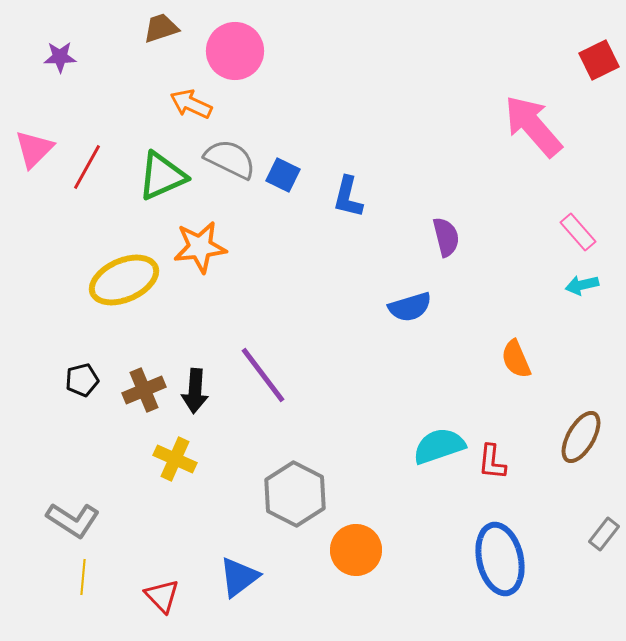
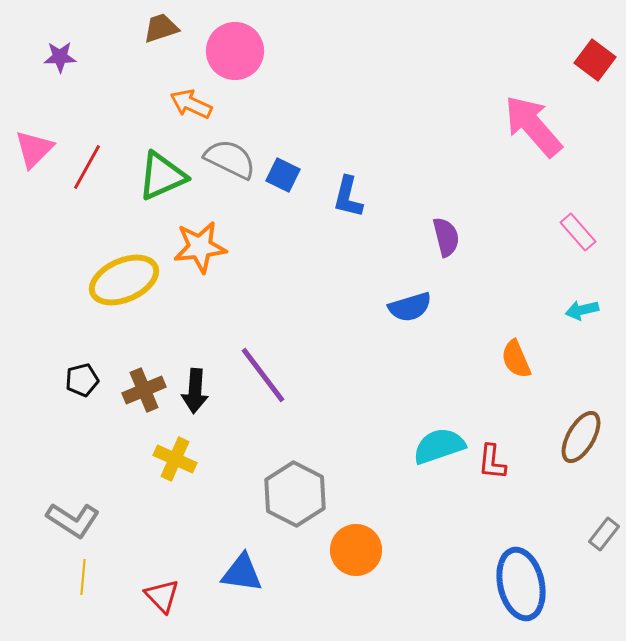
red square: moved 4 px left; rotated 27 degrees counterclockwise
cyan arrow: moved 25 px down
blue ellipse: moved 21 px right, 25 px down
blue triangle: moved 3 px right, 4 px up; rotated 45 degrees clockwise
